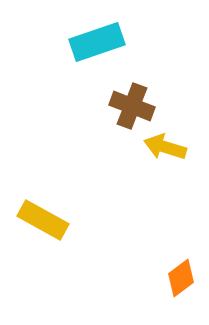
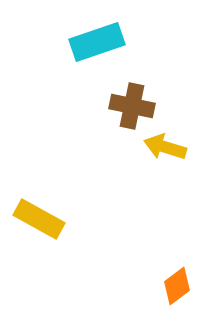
brown cross: rotated 9 degrees counterclockwise
yellow rectangle: moved 4 px left, 1 px up
orange diamond: moved 4 px left, 8 px down
